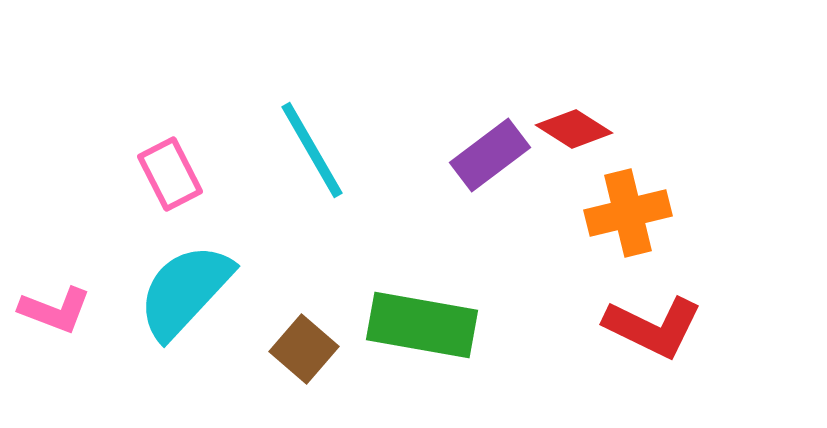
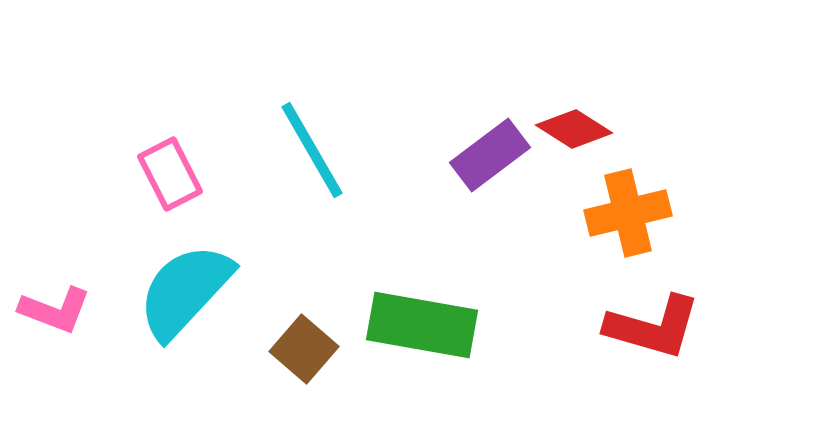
red L-shape: rotated 10 degrees counterclockwise
